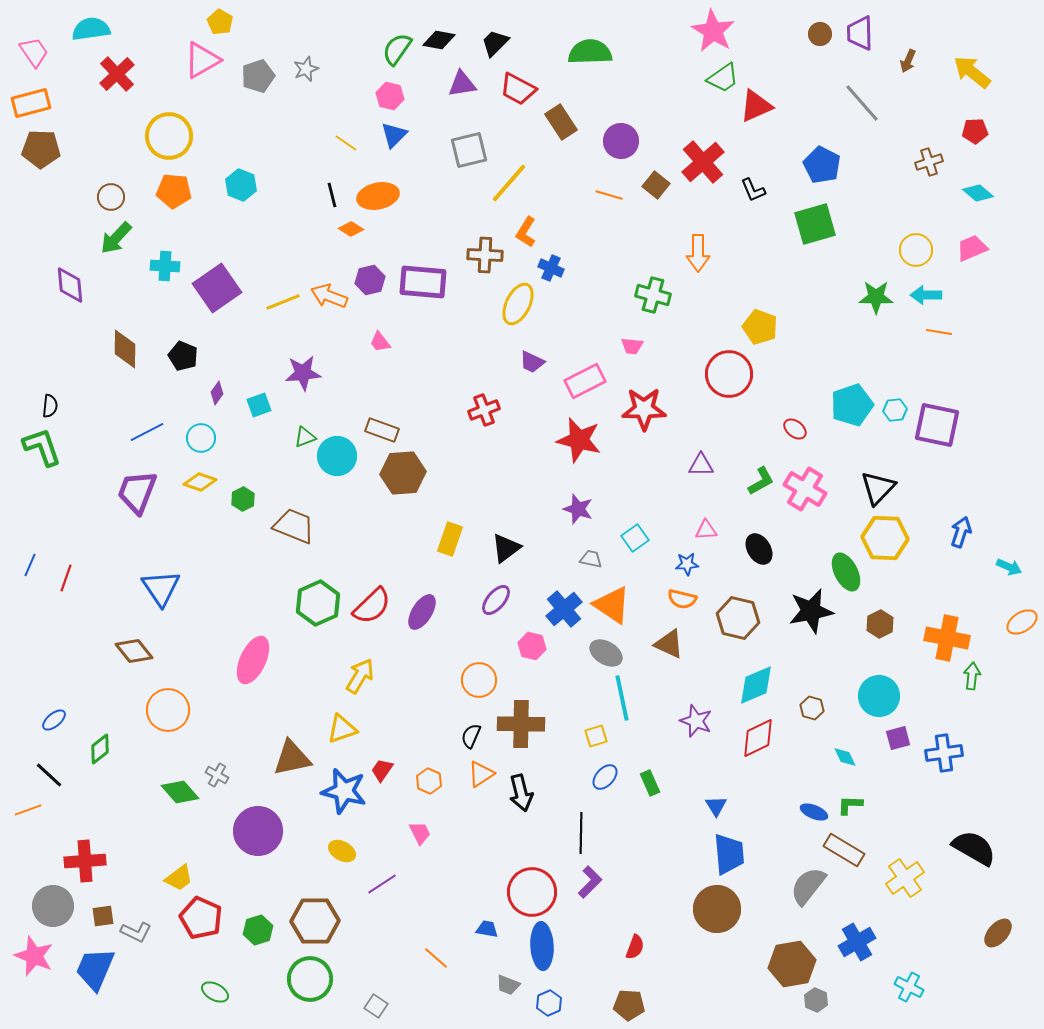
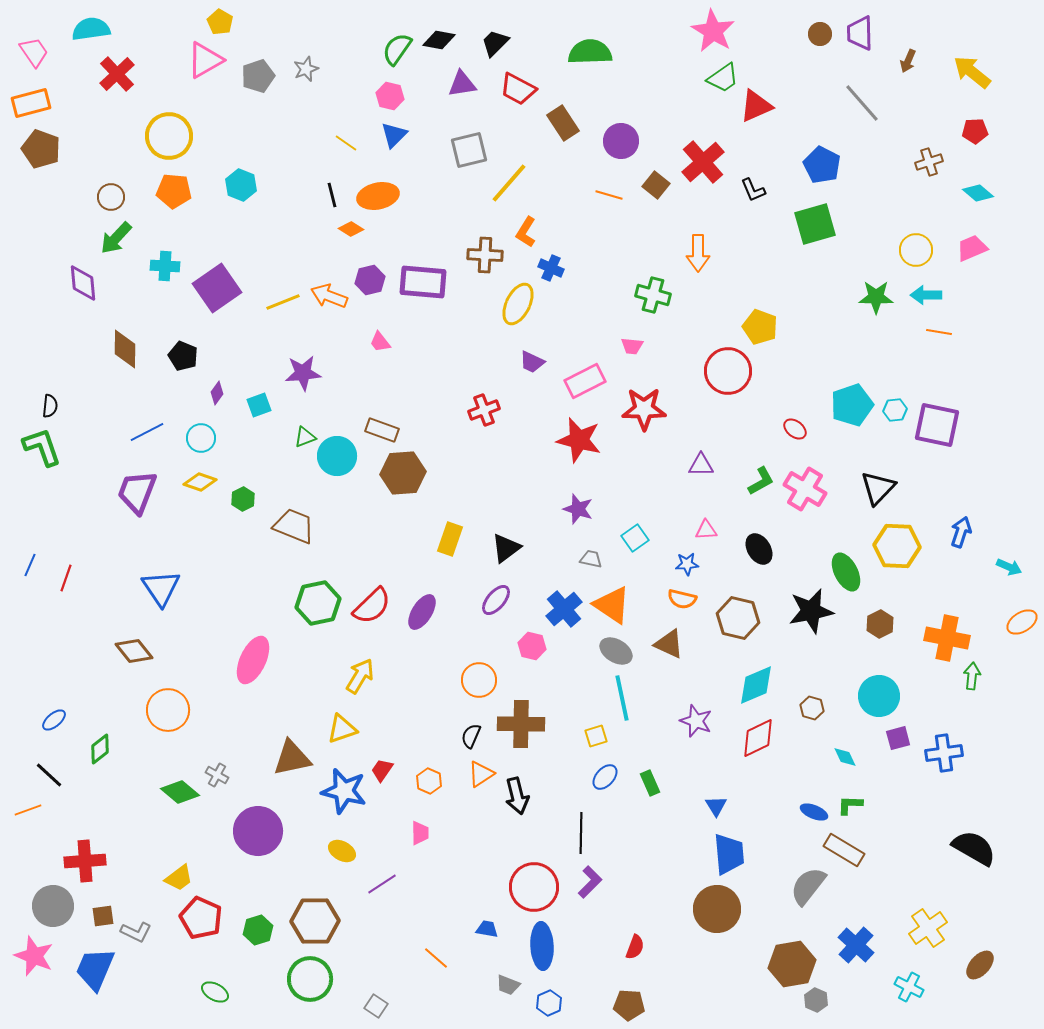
pink triangle at (202, 60): moved 3 px right
brown rectangle at (561, 122): moved 2 px right, 1 px down
brown pentagon at (41, 149): rotated 18 degrees clockwise
purple diamond at (70, 285): moved 13 px right, 2 px up
red circle at (729, 374): moved 1 px left, 3 px up
yellow hexagon at (885, 538): moved 12 px right, 8 px down
green hexagon at (318, 603): rotated 12 degrees clockwise
gray ellipse at (606, 653): moved 10 px right, 2 px up
green diamond at (180, 792): rotated 9 degrees counterclockwise
black arrow at (521, 793): moved 4 px left, 3 px down
pink trapezoid at (420, 833): rotated 25 degrees clockwise
yellow cross at (905, 878): moved 23 px right, 50 px down
red circle at (532, 892): moved 2 px right, 5 px up
brown ellipse at (998, 933): moved 18 px left, 32 px down
blue cross at (857, 942): moved 1 px left, 3 px down; rotated 18 degrees counterclockwise
